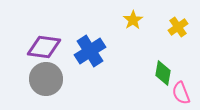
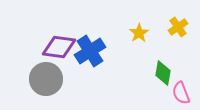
yellow star: moved 6 px right, 13 px down
purple diamond: moved 15 px right
